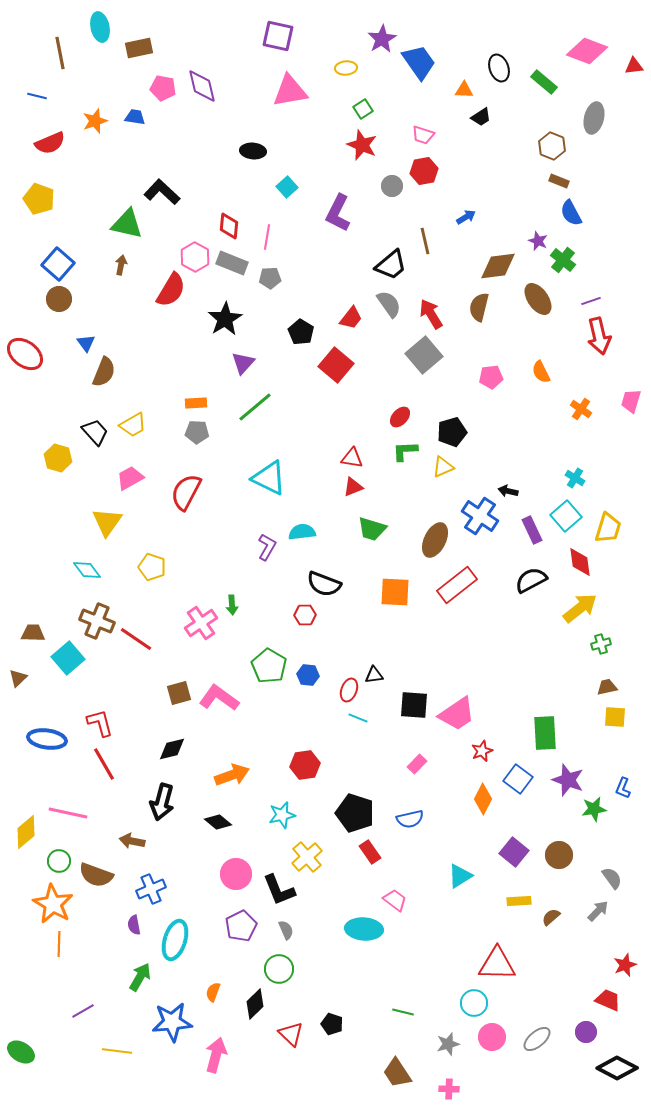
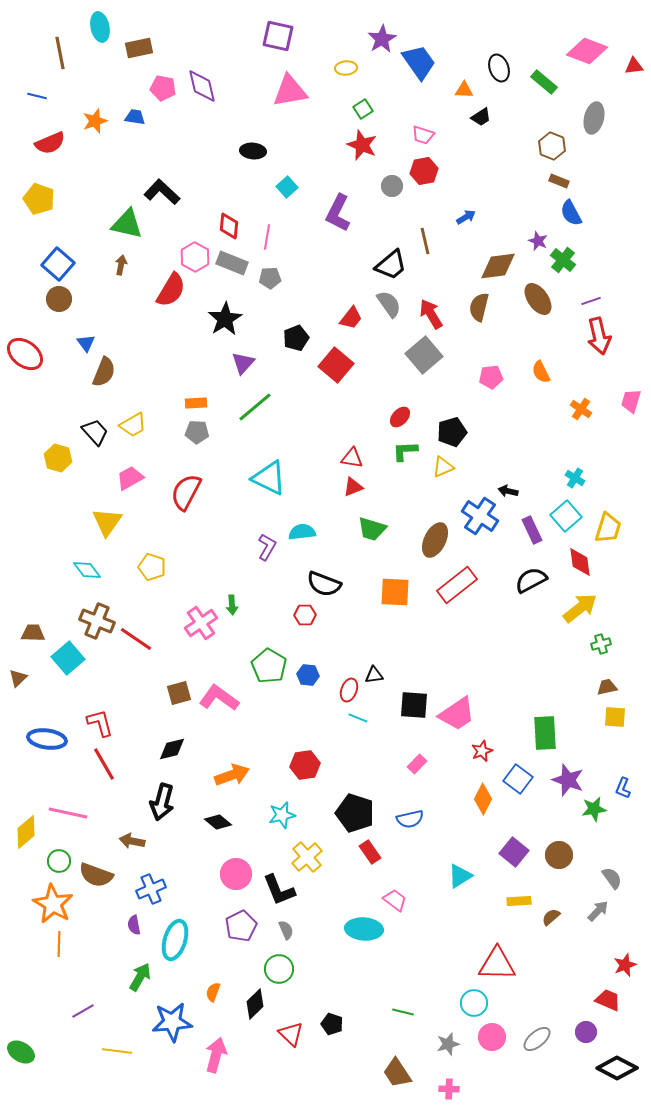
black pentagon at (301, 332): moved 5 px left, 6 px down; rotated 20 degrees clockwise
